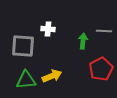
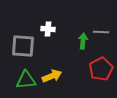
gray line: moved 3 px left, 1 px down
